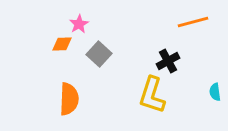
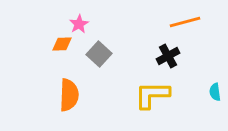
orange line: moved 8 px left
black cross: moved 5 px up
yellow L-shape: rotated 72 degrees clockwise
orange semicircle: moved 4 px up
